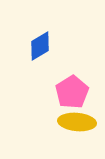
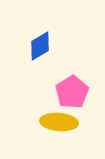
yellow ellipse: moved 18 px left
